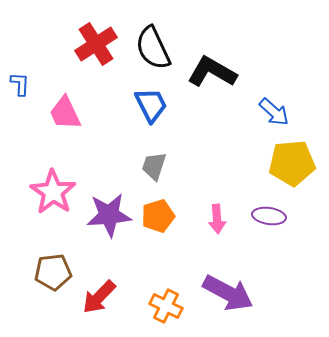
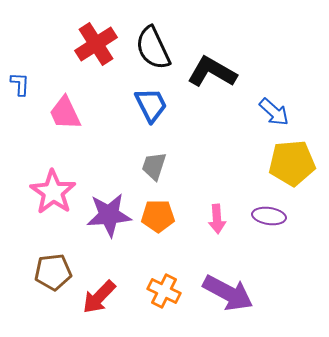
orange pentagon: rotated 16 degrees clockwise
orange cross: moved 2 px left, 15 px up
